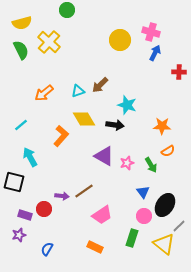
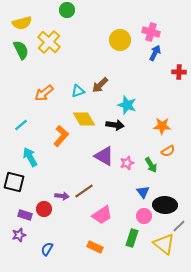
black ellipse: rotated 60 degrees clockwise
